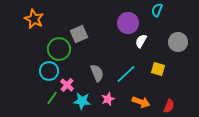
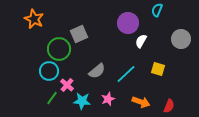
gray circle: moved 3 px right, 3 px up
gray semicircle: moved 2 px up; rotated 72 degrees clockwise
